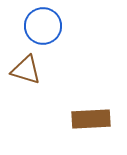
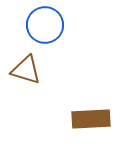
blue circle: moved 2 px right, 1 px up
